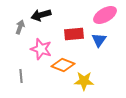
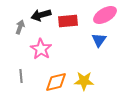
red rectangle: moved 6 px left, 13 px up
pink star: rotated 15 degrees clockwise
orange diamond: moved 7 px left, 17 px down; rotated 35 degrees counterclockwise
